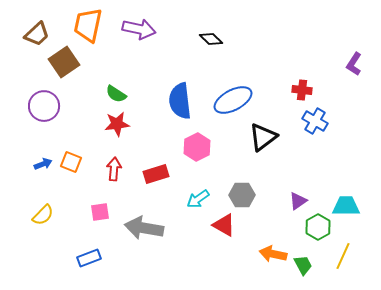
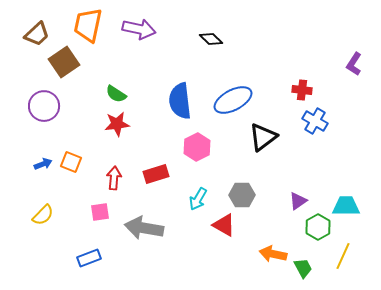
red arrow: moved 9 px down
cyan arrow: rotated 25 degrees counterclockwise
green trapezoid: moved 3 px down
